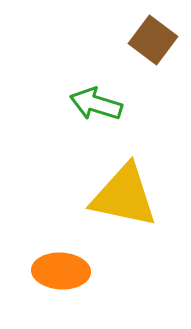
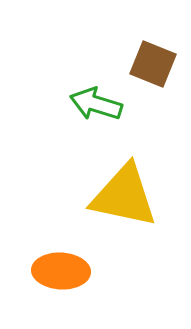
brown square: moved 24 px down; rotated 15 degrees counterclockwise
